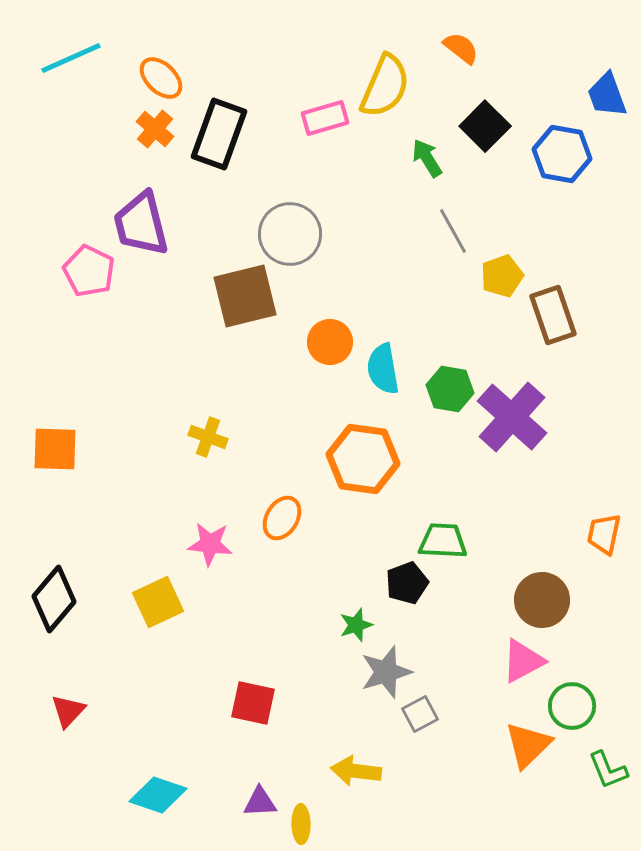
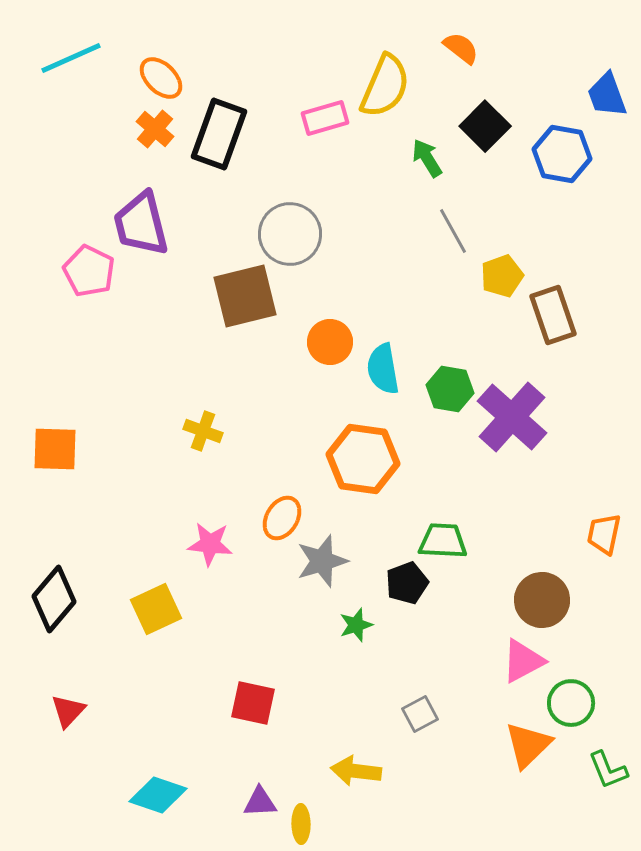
yellow cross at (208, 437): moved 5 px left, 6 px up
yellow square at (158, 602): moved 2 px left, 7 px down
gray star at (386, 672): moved 64 px left, 111 px up
green circle at (572, 706): moved 1 px left, 3 px up
